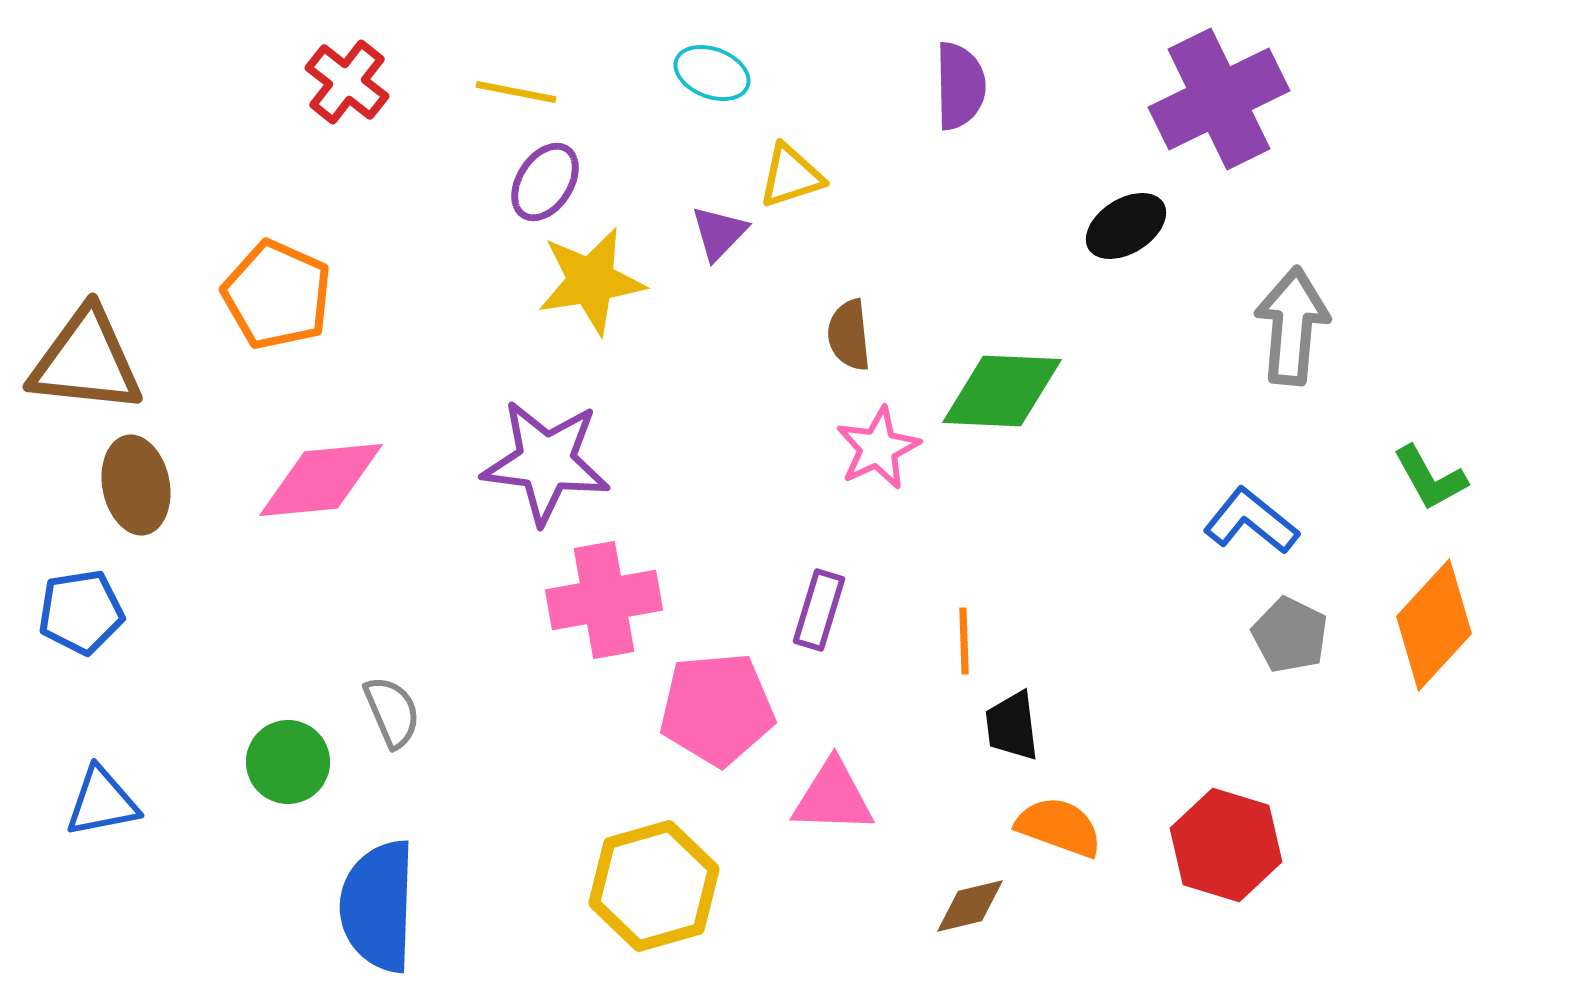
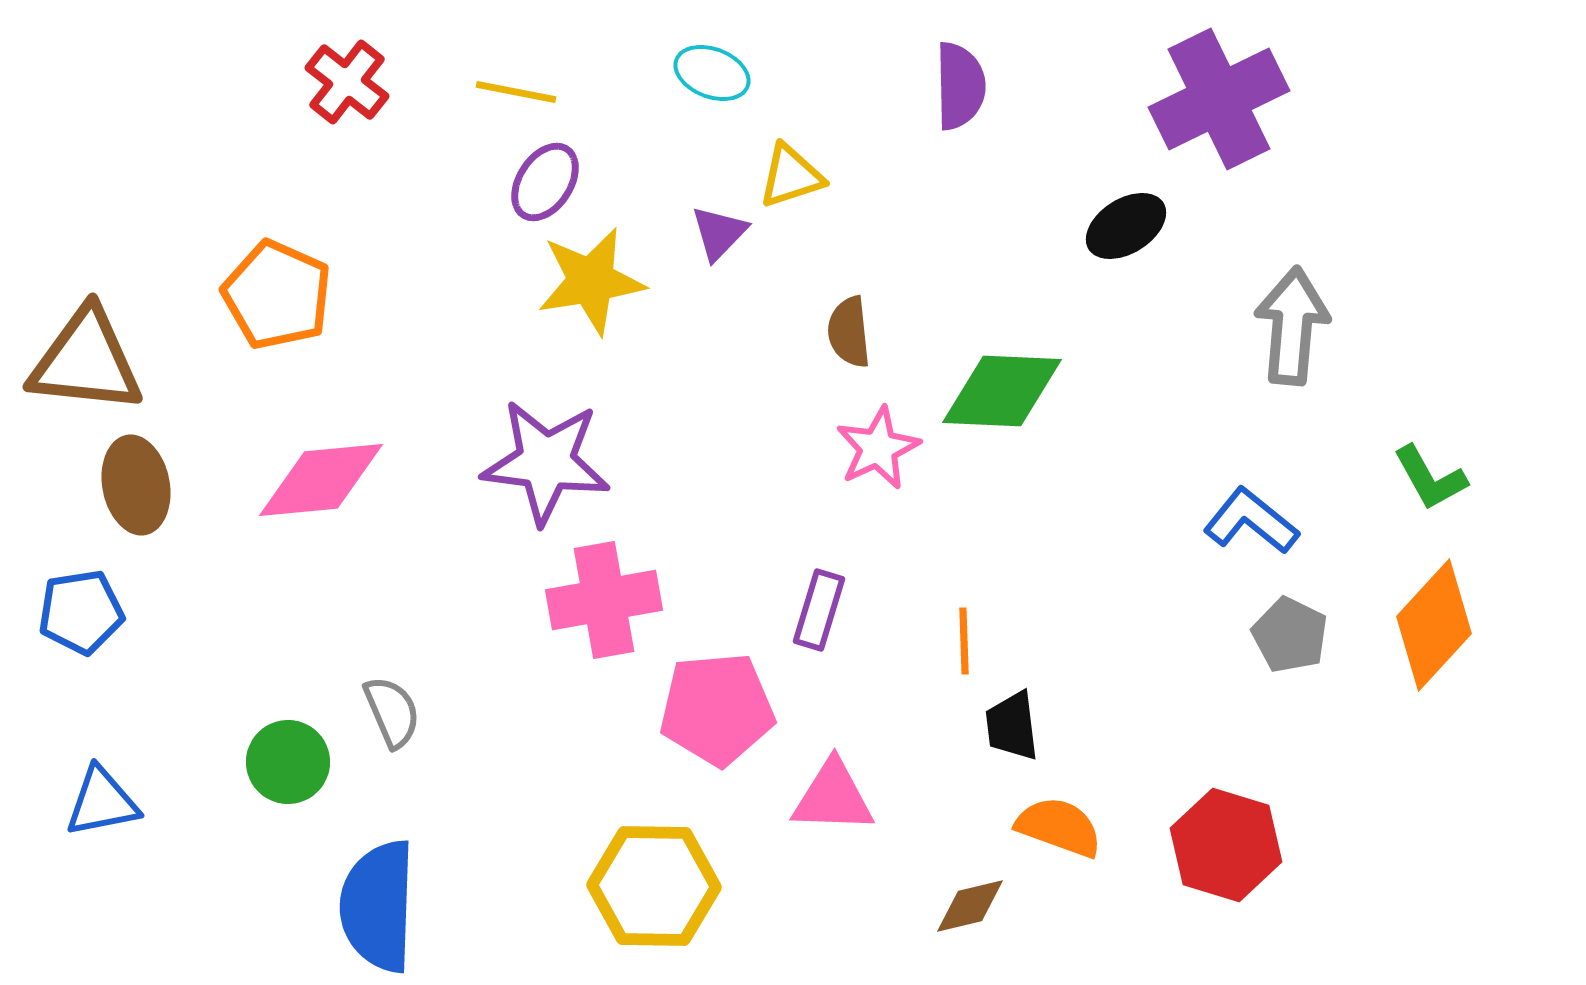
brown semicircle: moved 3 px up
yellow hexagon: rotated 17 degrees clockwise
